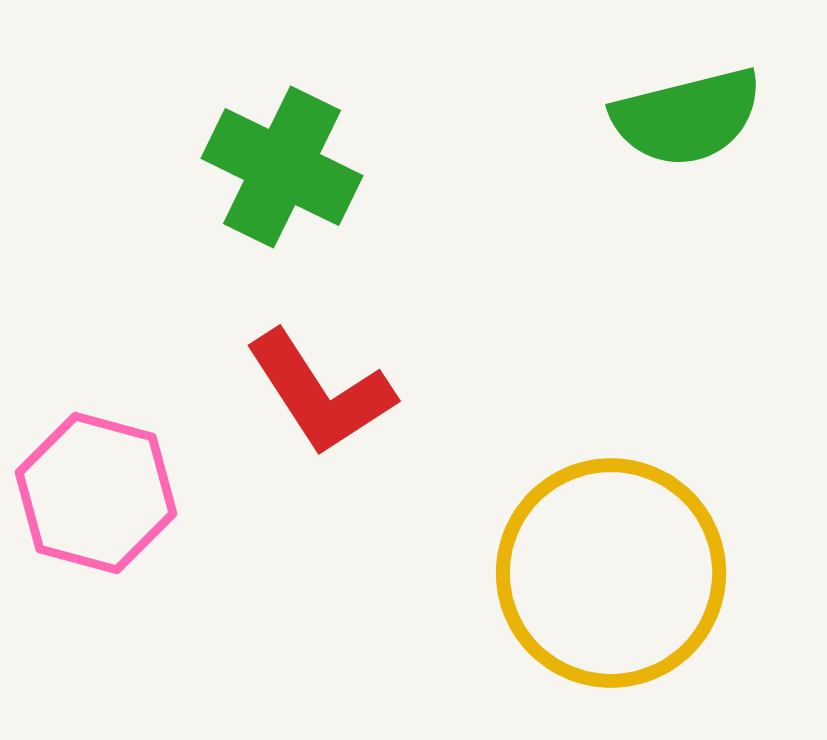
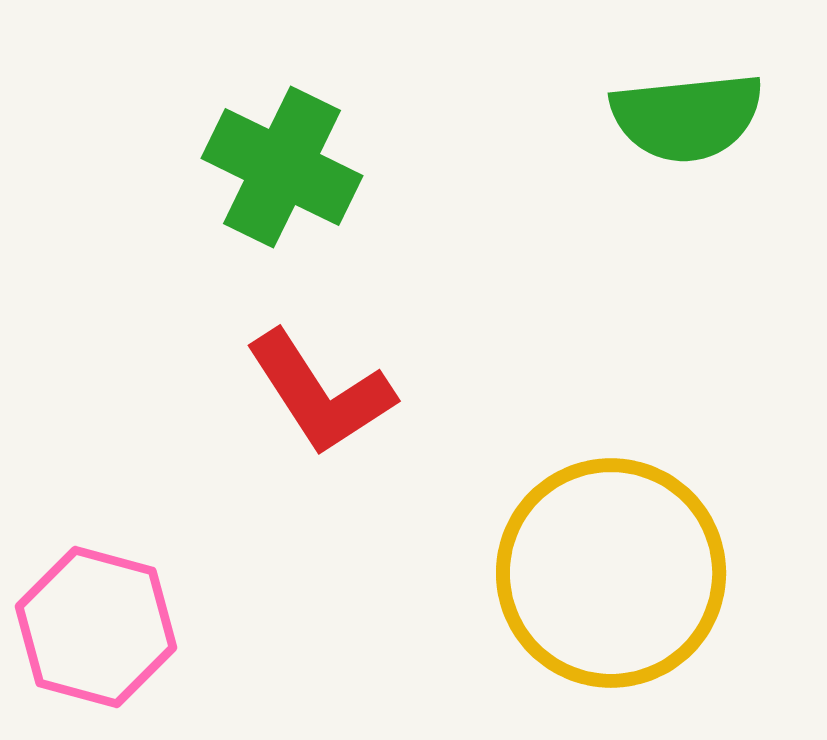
green semicircle: rotated 8 degrees clockwise
pink hexagon: moved 134 px down
